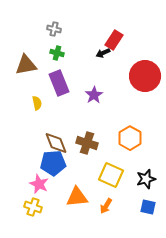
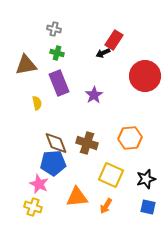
orange hexagon: rotated 25 degrees clockwise
